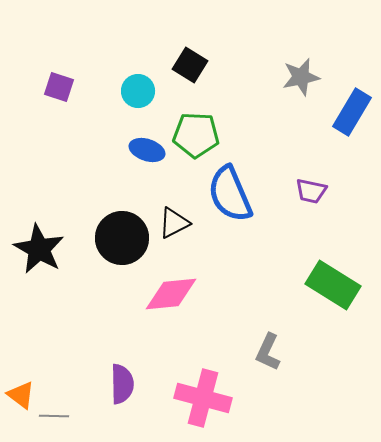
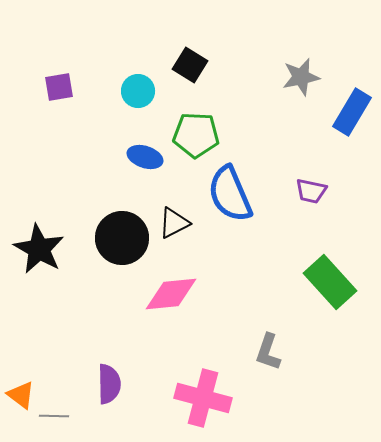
purple square: rotated 28 degrees counterclockwise
blue ellipse: moved 2 px left, 7 px down
green rectangle: moved 3 px left, 3 px up; rotated 16 degrees clockwise
gray L-shape: rotated 6 degrees counterclockwise
purple semicircle: moved 13 px left
